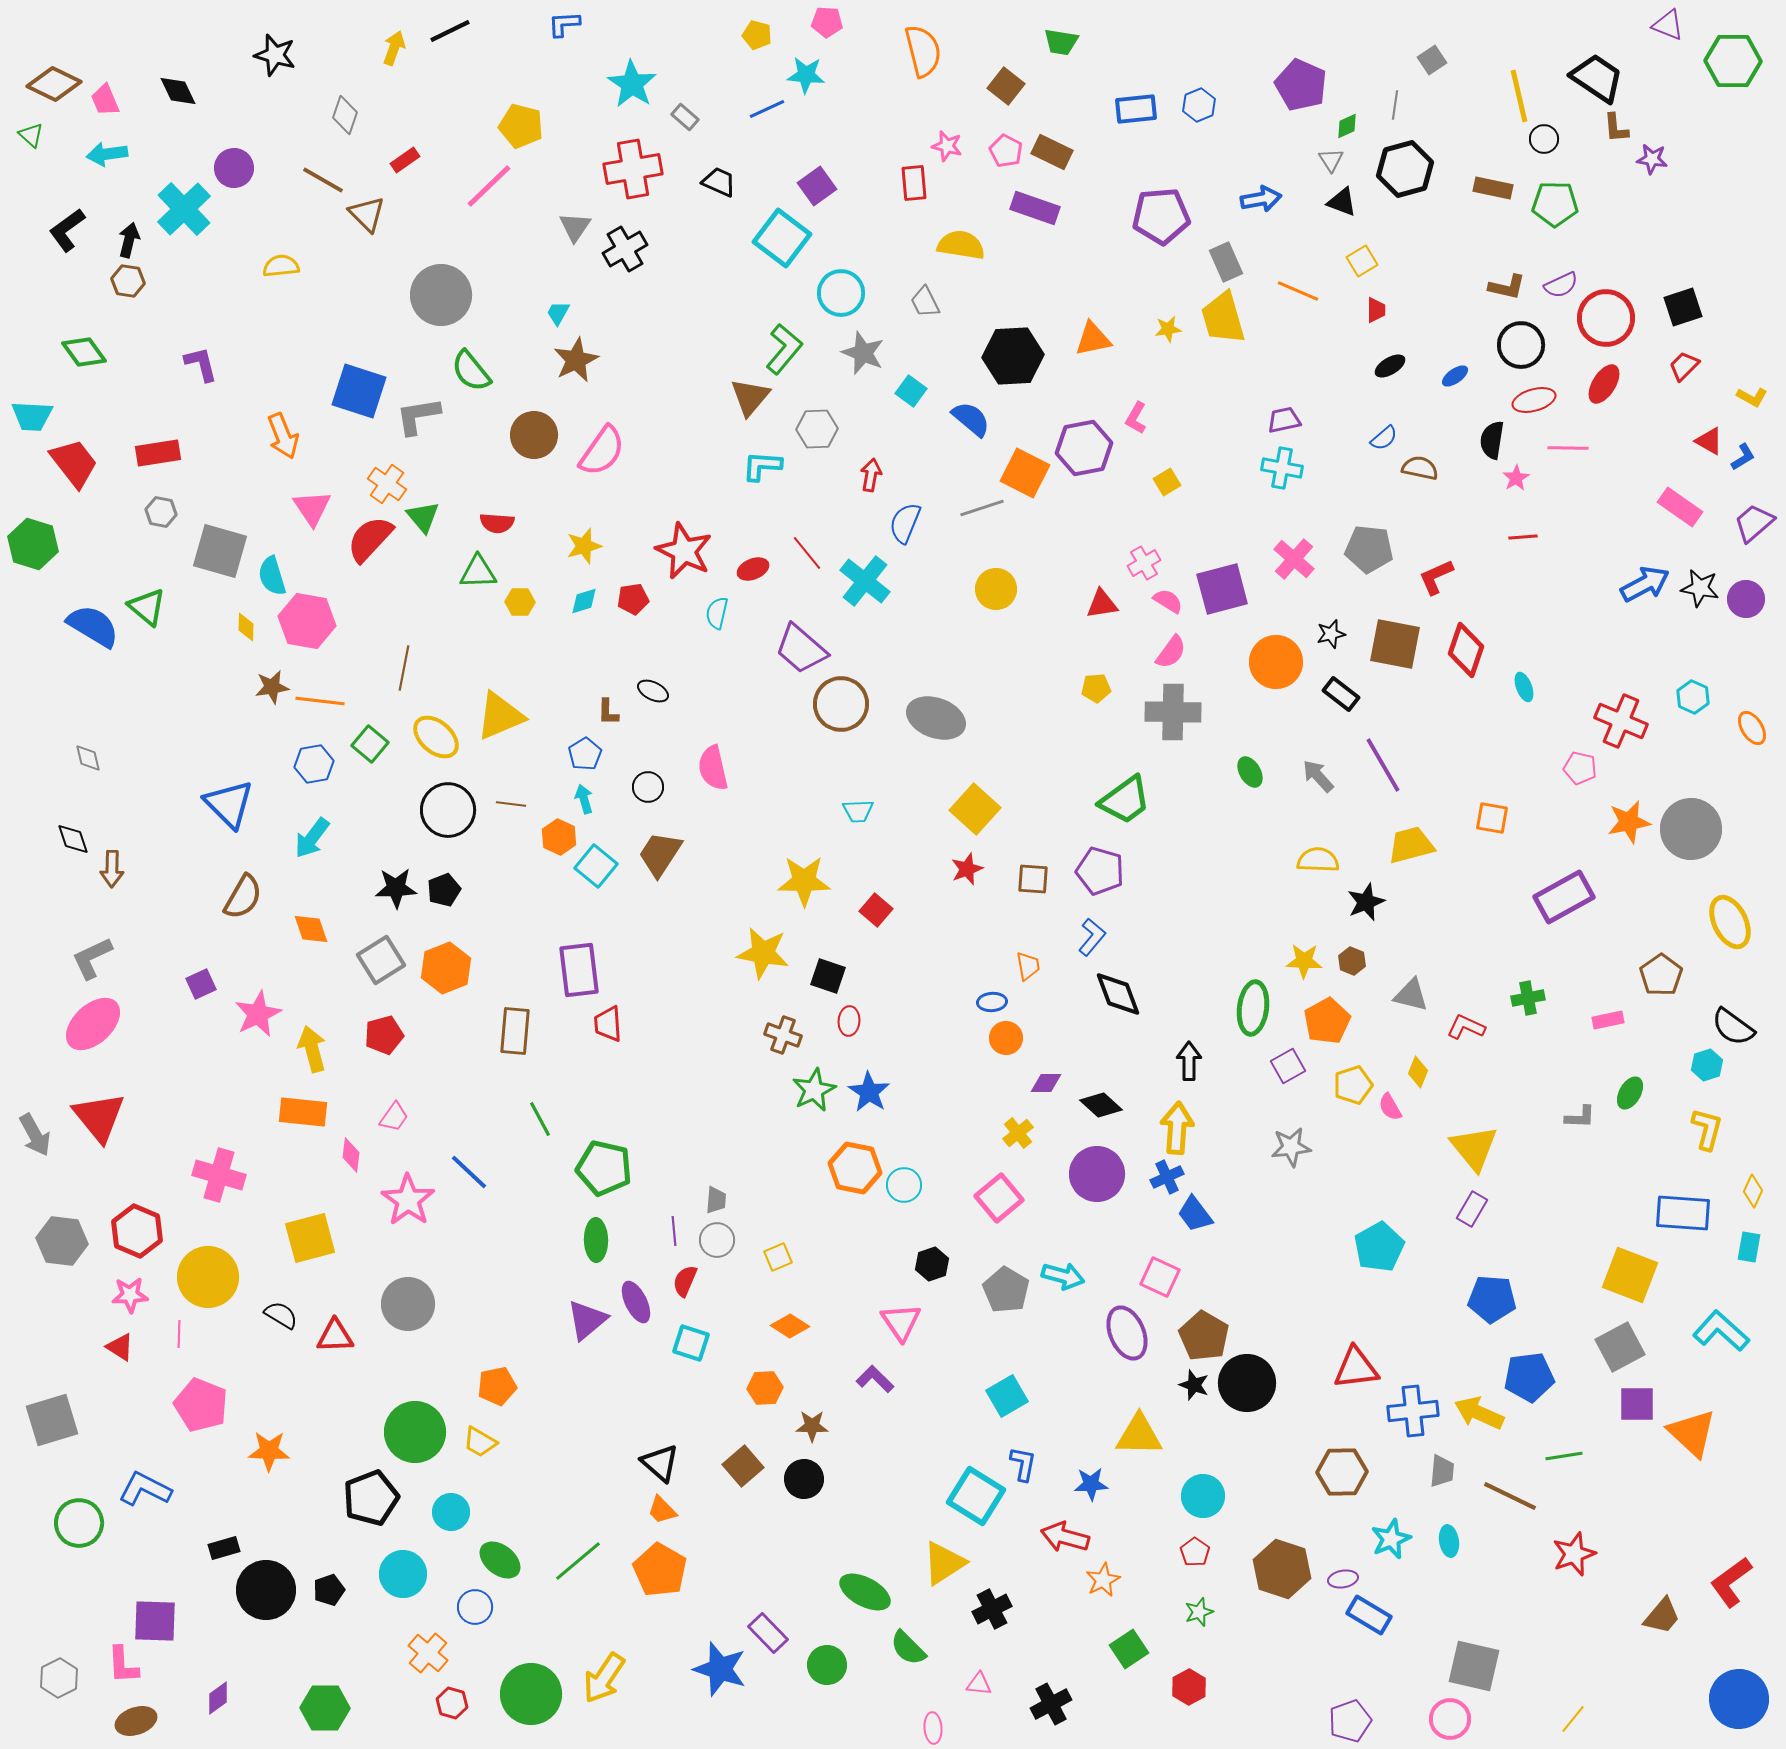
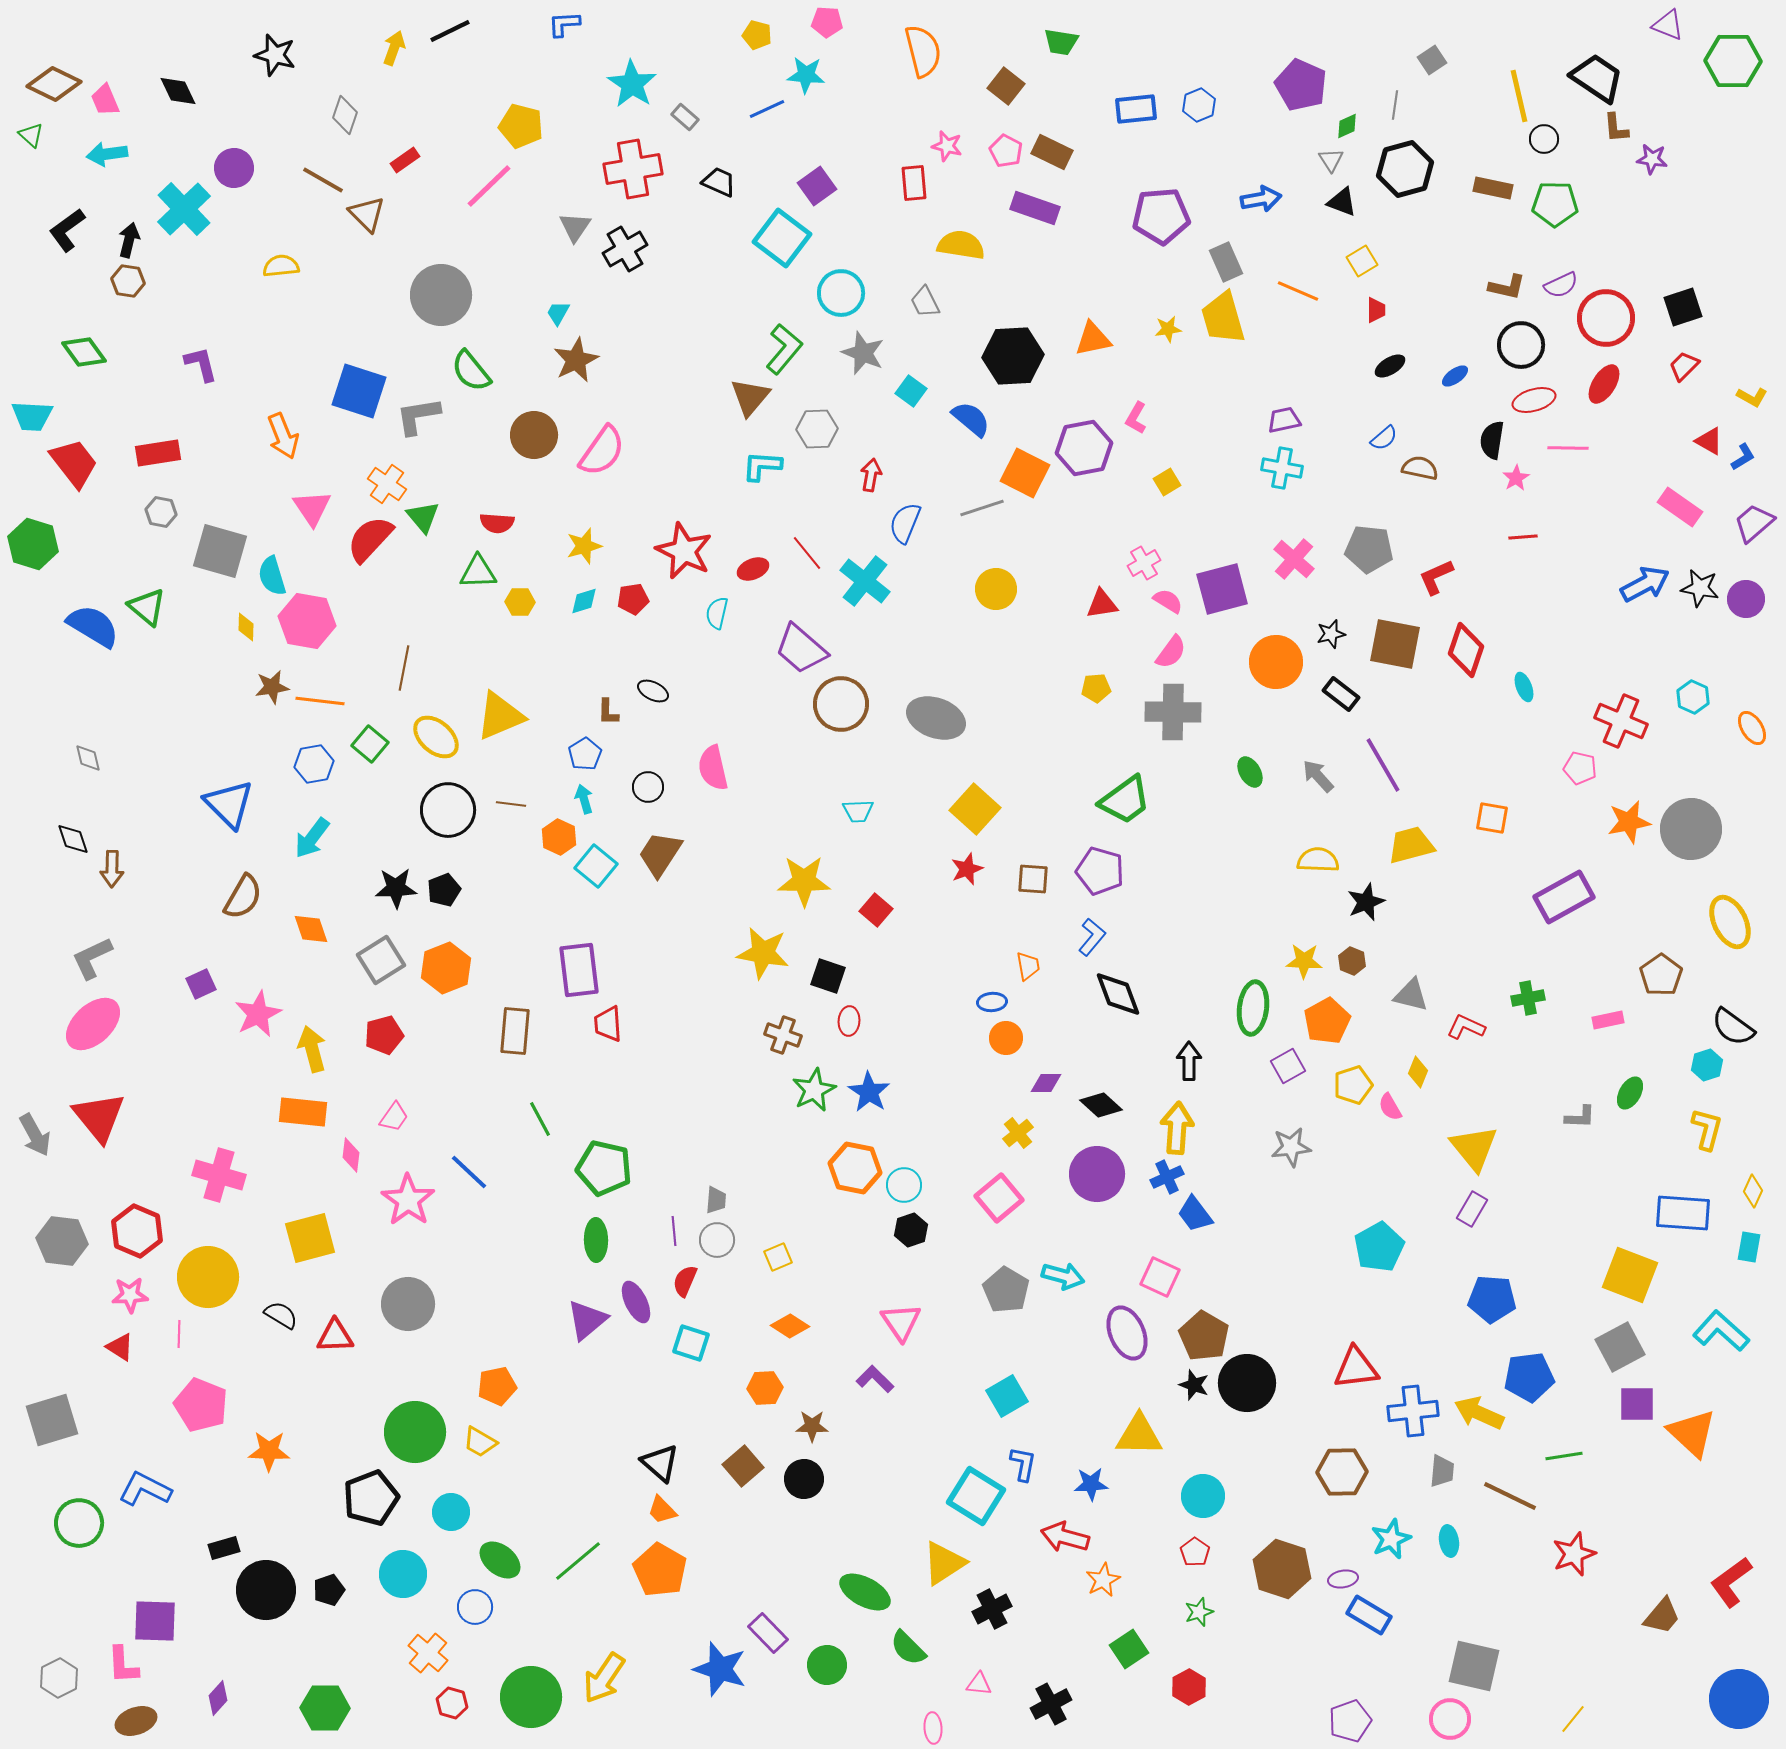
black hexagon at (932, 1264): moved 21 px left, 34 px up
green circle at (531, 1694): moved 3 px down
purple diamond at (218, 1698): rotated 12 degrees counterclockwise
